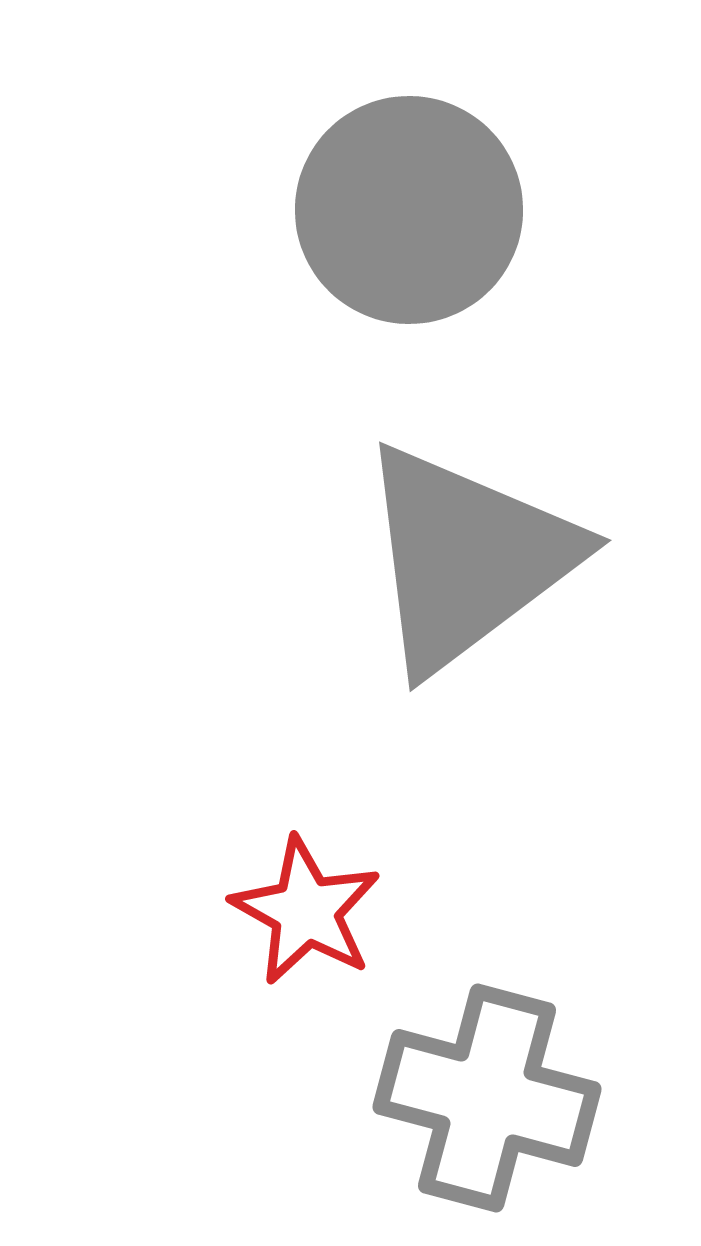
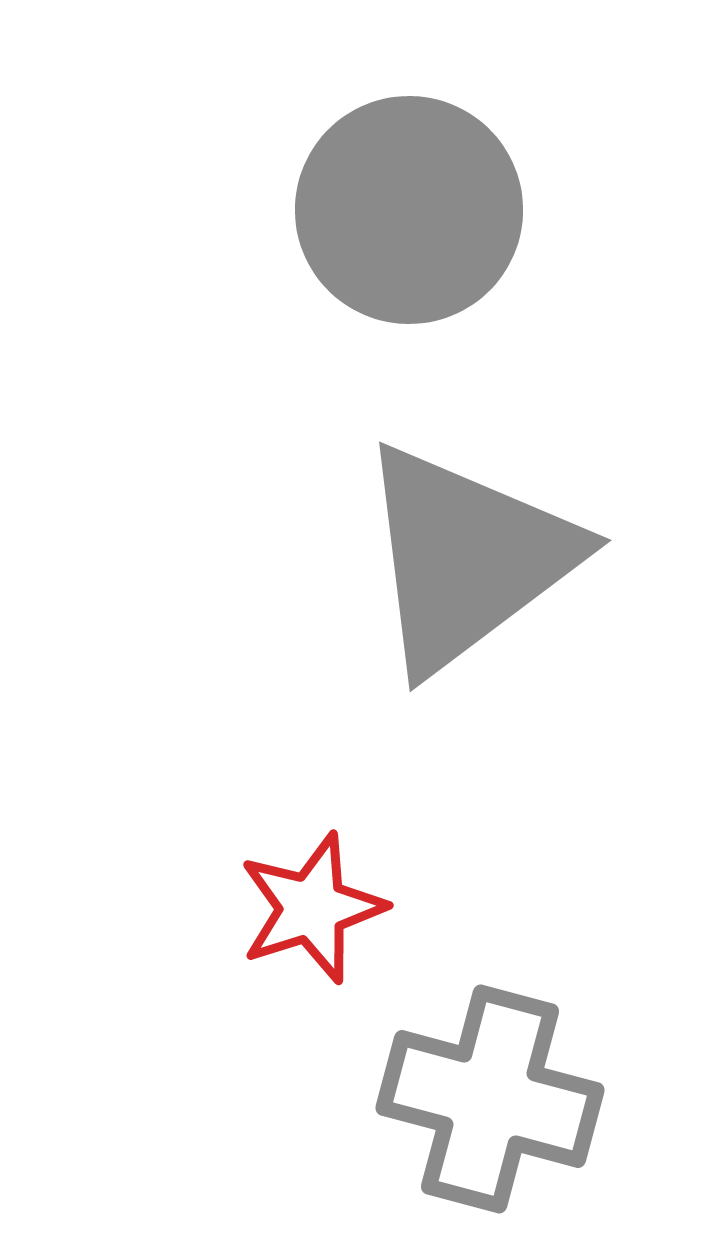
red star: moved 6 px right, 3 px up; rotated 25 degrees clockwise
gray cross: moved 3 px right, 1 px down
